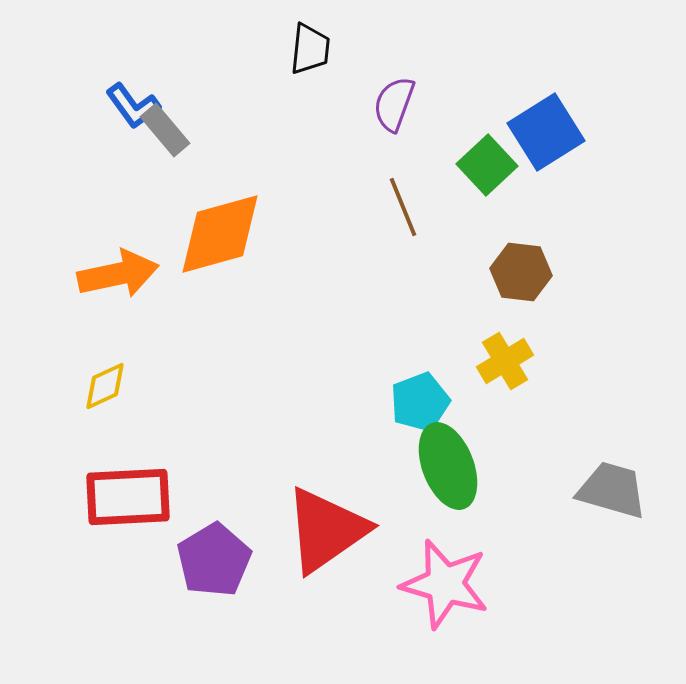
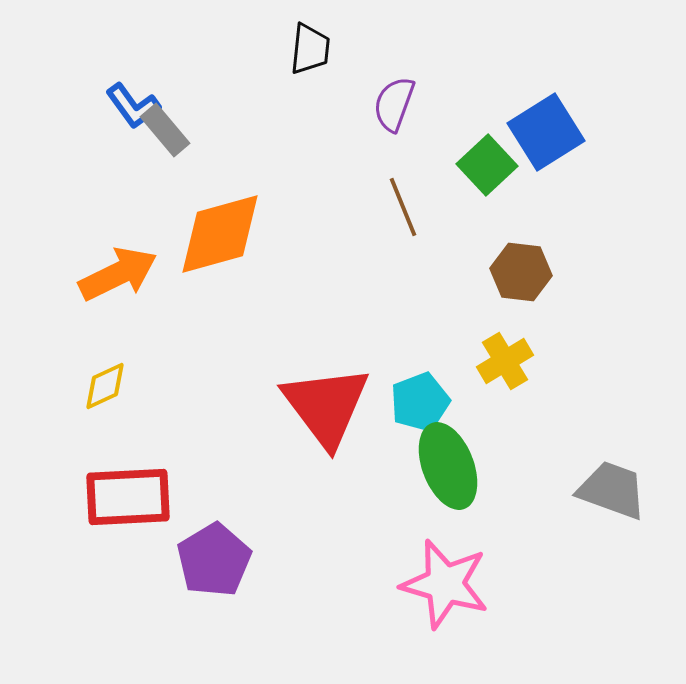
orange arrow: rotated 14 degrees counterclockwise
gray trapezoid: rotated 4 degrees clockwise
red triangle: moved 124 px up; rotated 32 degrees counterclockwise
